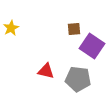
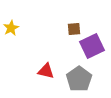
purple square: rotated 30 degrees clockwise
gray pentagon: moved 1 px right; rotated 30 degrees clockwise
